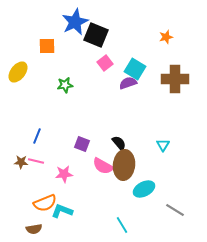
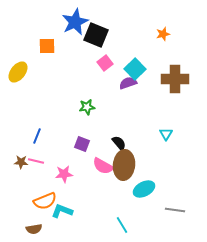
orange star: moved 3 px left, 3 px up
cyan square: rotated 15 degrees clockwise
green star: moved 22 px right, 22 px down
cyan triangle: moved 3 px right, 11 px up
orange semicircle: moved 2 px up
gray line: rotated 24 degrees counterclockwise
